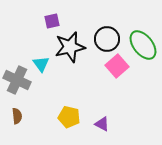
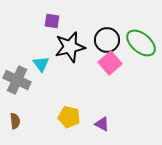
purple square: rotated 21 degrees clockwise
black circle: moved 1 px down
green ellipse: moved 2 px left, 2 px up; rotated 12 degrees counterclockwise
pink square: moved 7 px left, 3 px up
brown semicircle: moved 2 px left, 5 px down
